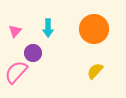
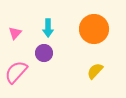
pink triangle: moved 2 px down
purple circle: moved 11 px right
